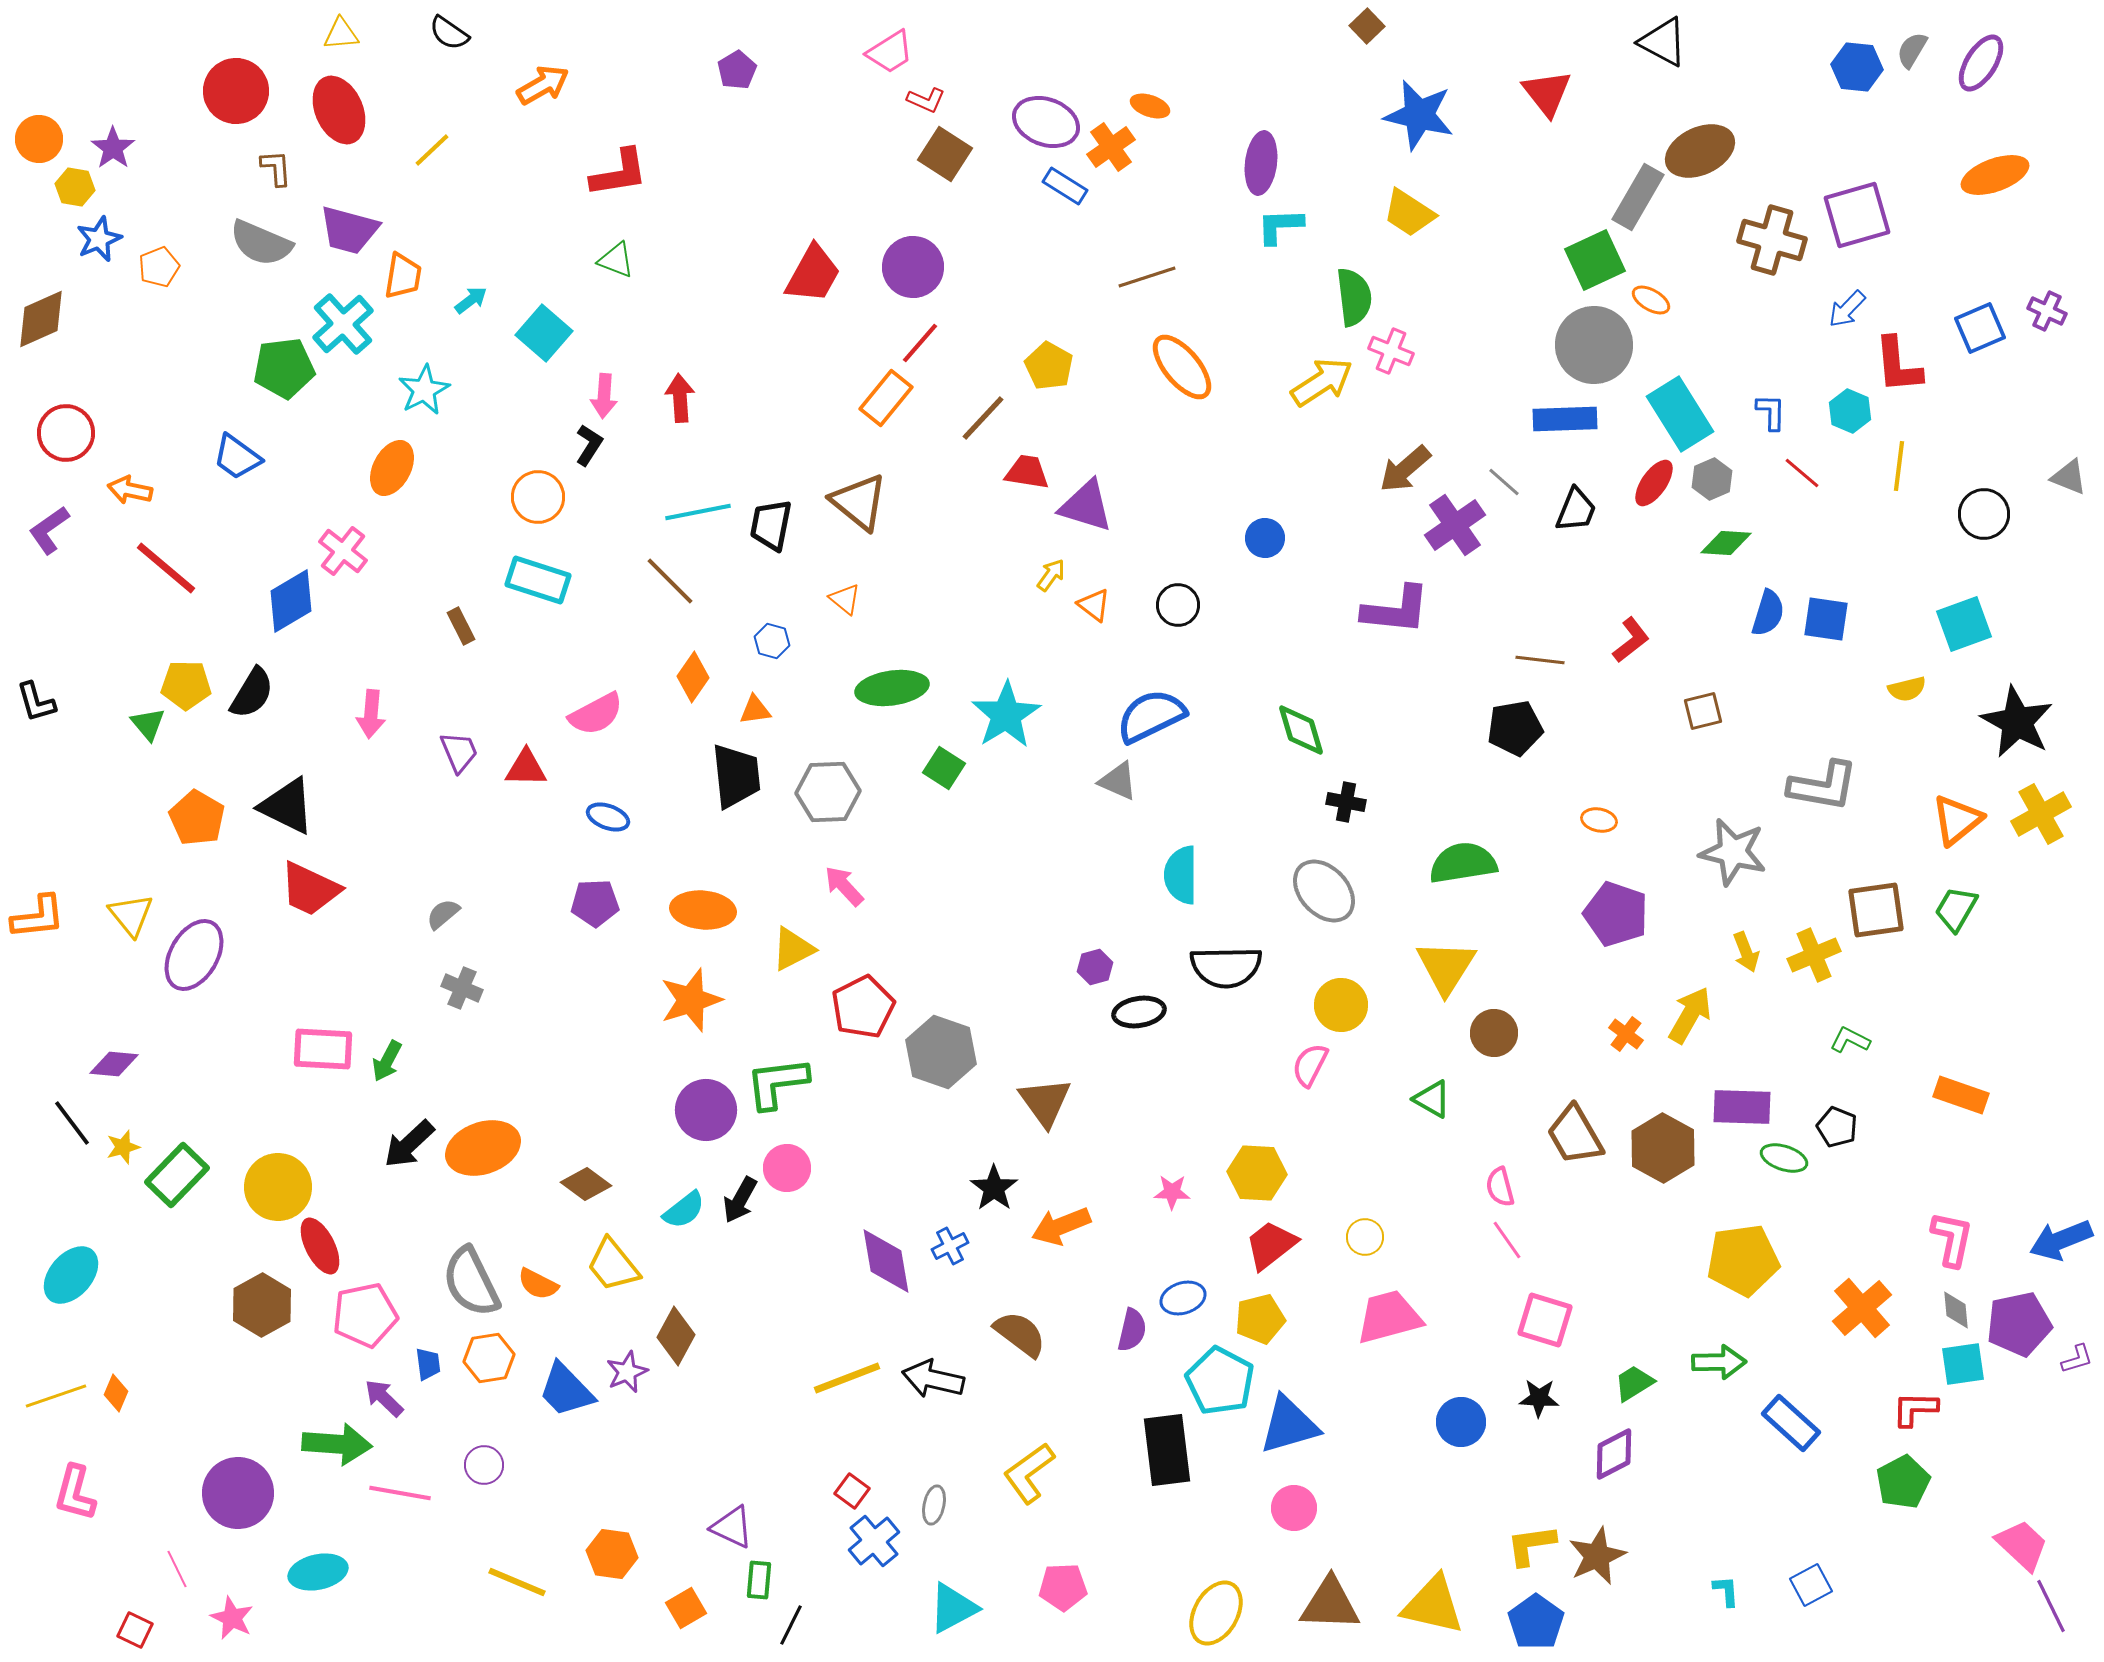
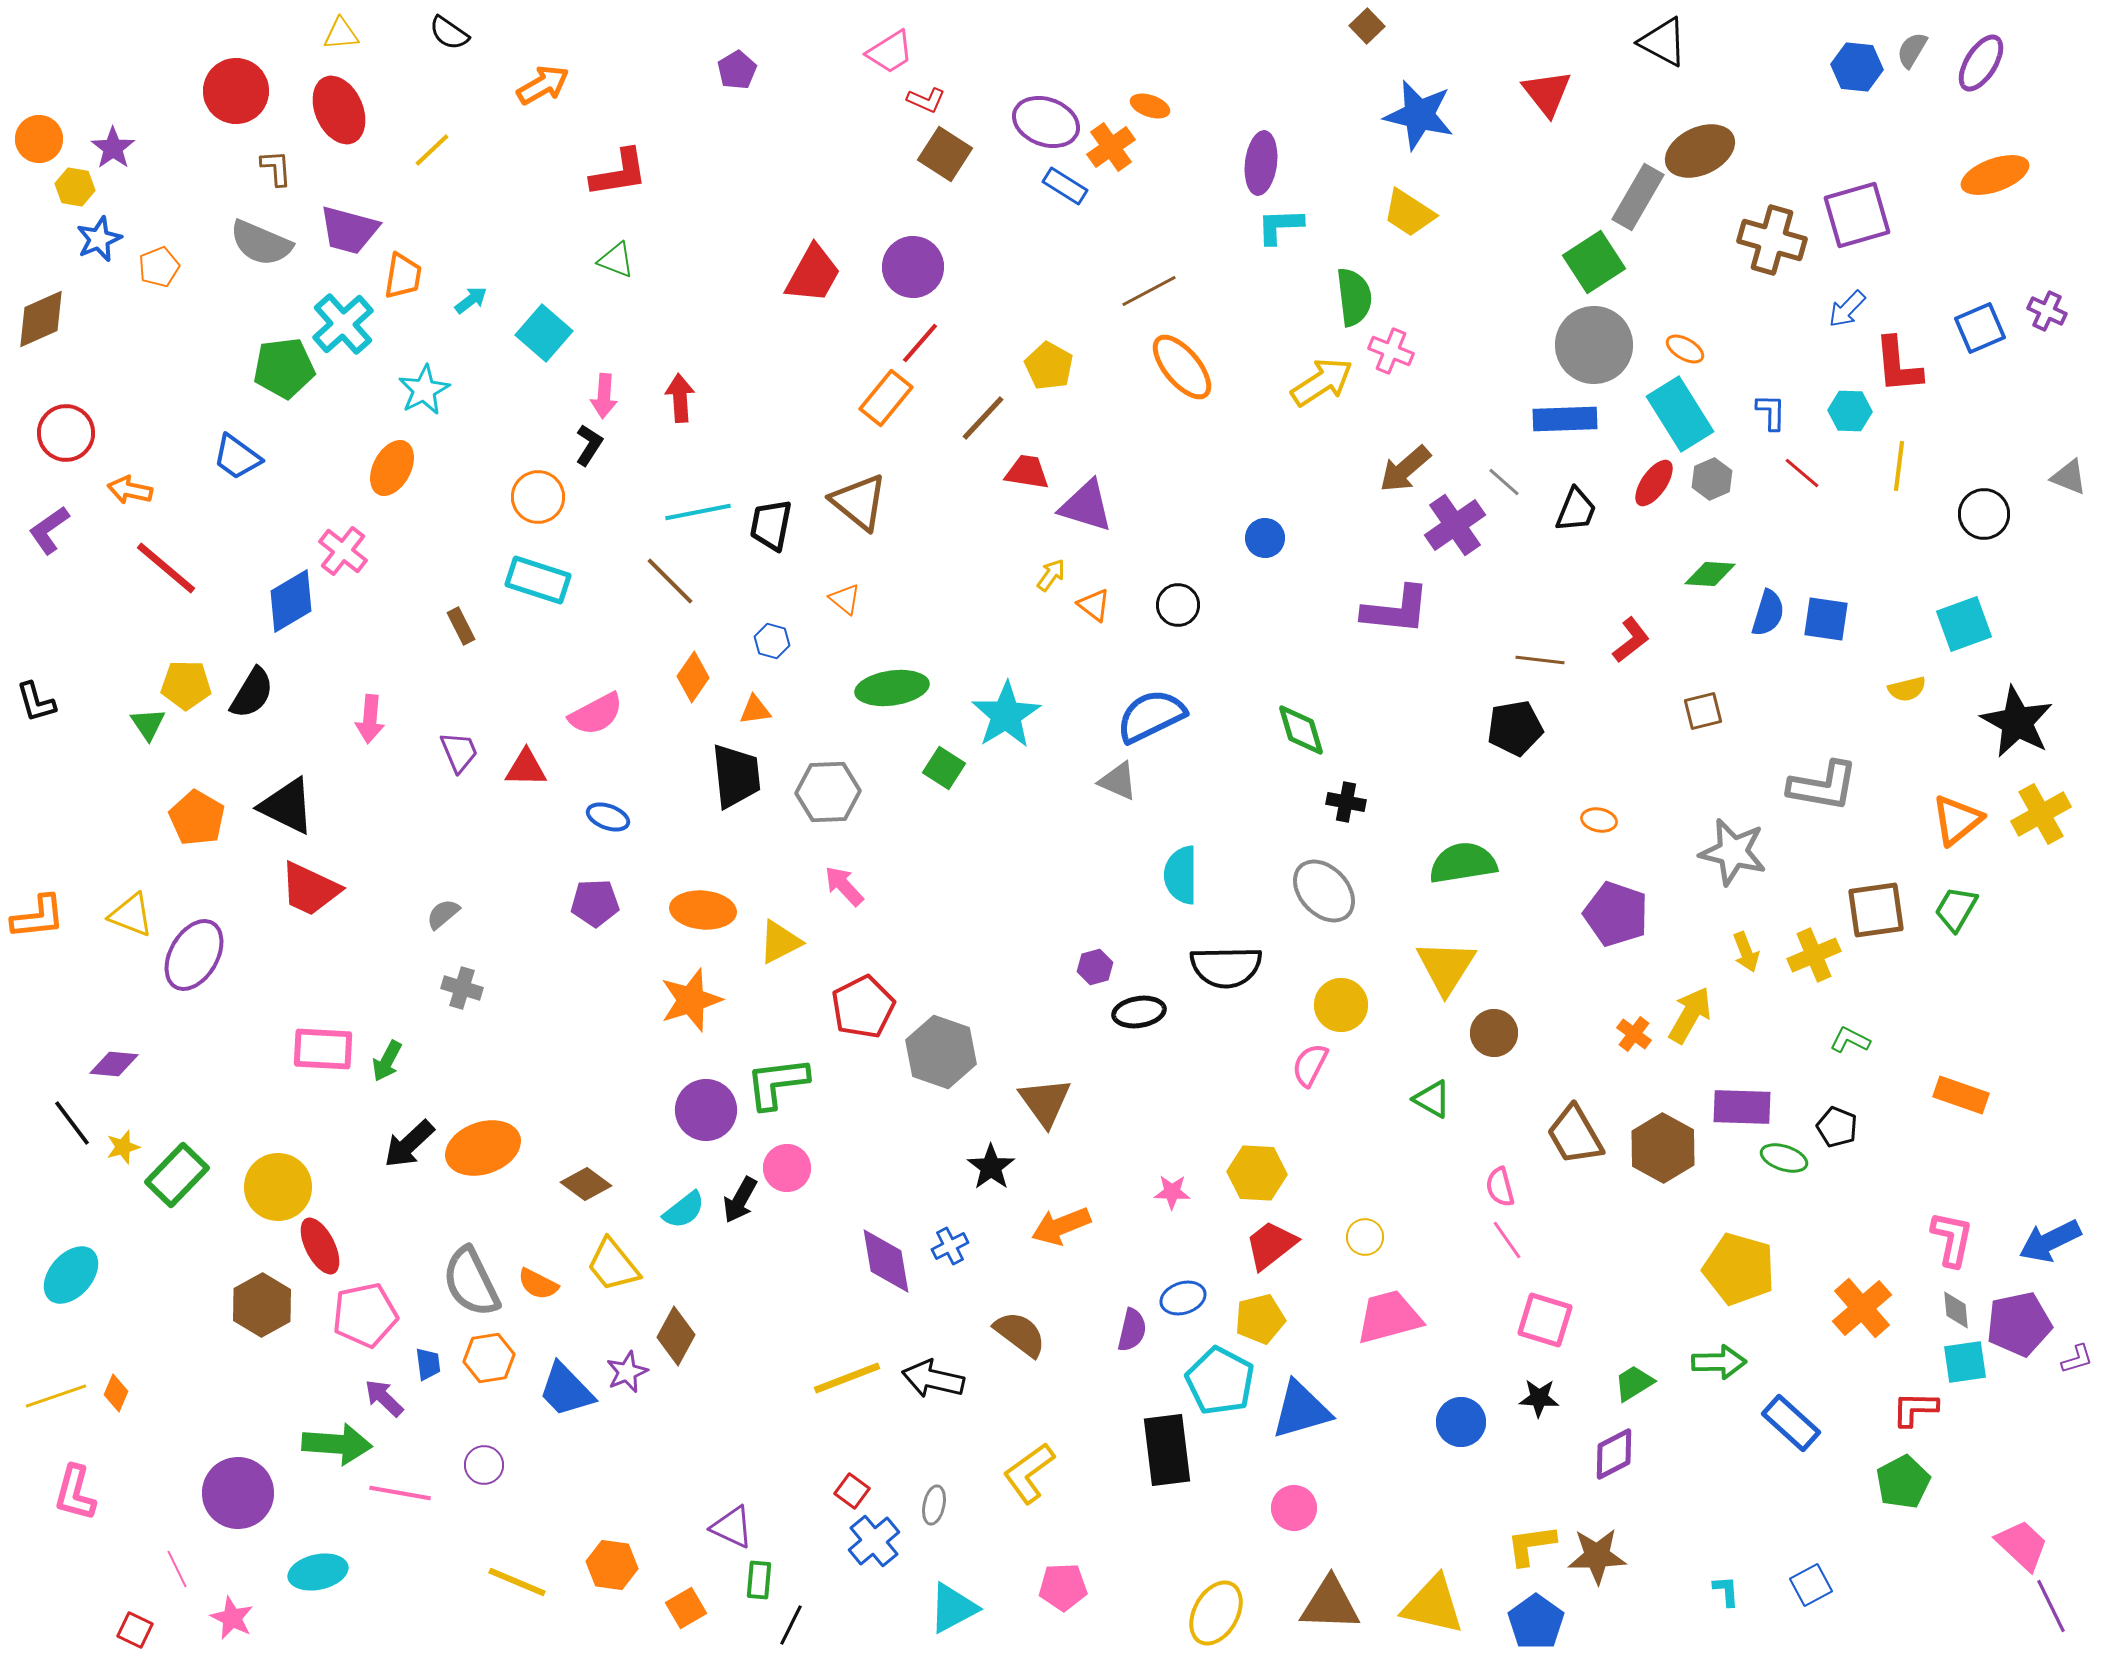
green square at (1595, 260): moved 1 px left, 2 px down; rotated 8 degrees counterclockwise
brown line at (1147, 277): moved 2 px right, 14 px down; rotated 10 degrees counterclockwise
orange ellipse at (1651, 300): moved 34 px right, 49 px down
cyan hexagon at (1850, 411): rotated 21 degrees counterclockwise
green diamond at (1726, 543): moved 16 px left, 31 px down
pink arrow at (371, 714): moved 1 px left, 5 px down
green triangle at (148, 724): rotated 6 degrees clockwise
yellow triangle at (131, 915): rotated 30 degrees counterclockwise
yellow triangle at (793, 949): moved 13 px left, 7 px up
gray cross at (462, 988): rotated 6 degrees counterclockwise
orange cross at (1626, 1034): moved 8 px right
black star at (994, 1188): moved 3 px left, 21 px up
blue arrow at (2061, 1240): moved 11 px left, 1 px down; rotated 4 degrees counterclockwise
yellow pentagon at (1743, 1260): moved 4 px left, 9 px down; rotated 24 degrees clockwise
cyan square at (1963, 1364): moved 2 px right, 2 px up
blue triangle at (1289, 1425): moved 12 px right, 15 px up
orange hexagon at (612, 1554): moved 11 px down
brown star at (1597, 1556): rotated 22 degrees clockwise
